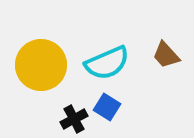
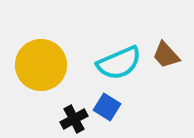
cyan semicircle: moved 12 px right
